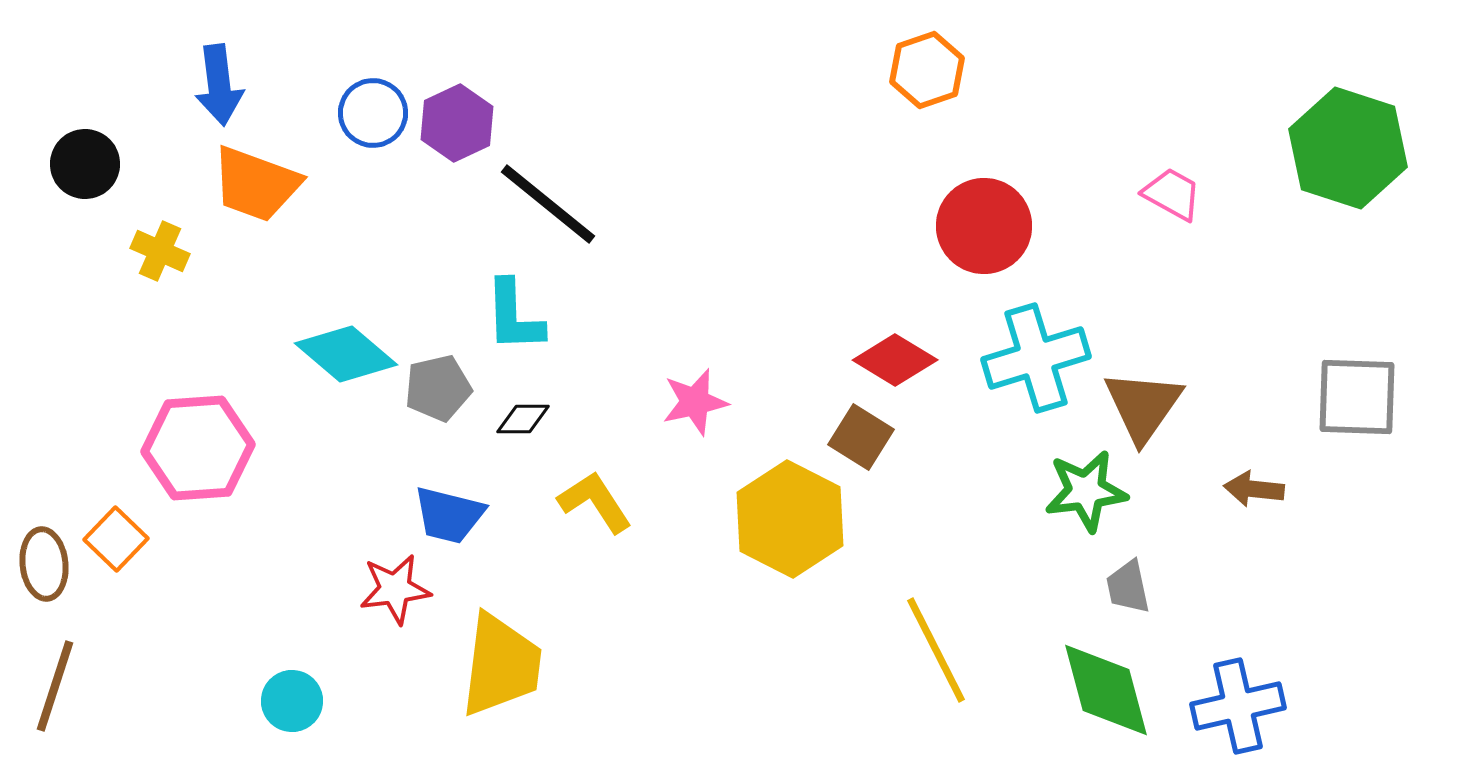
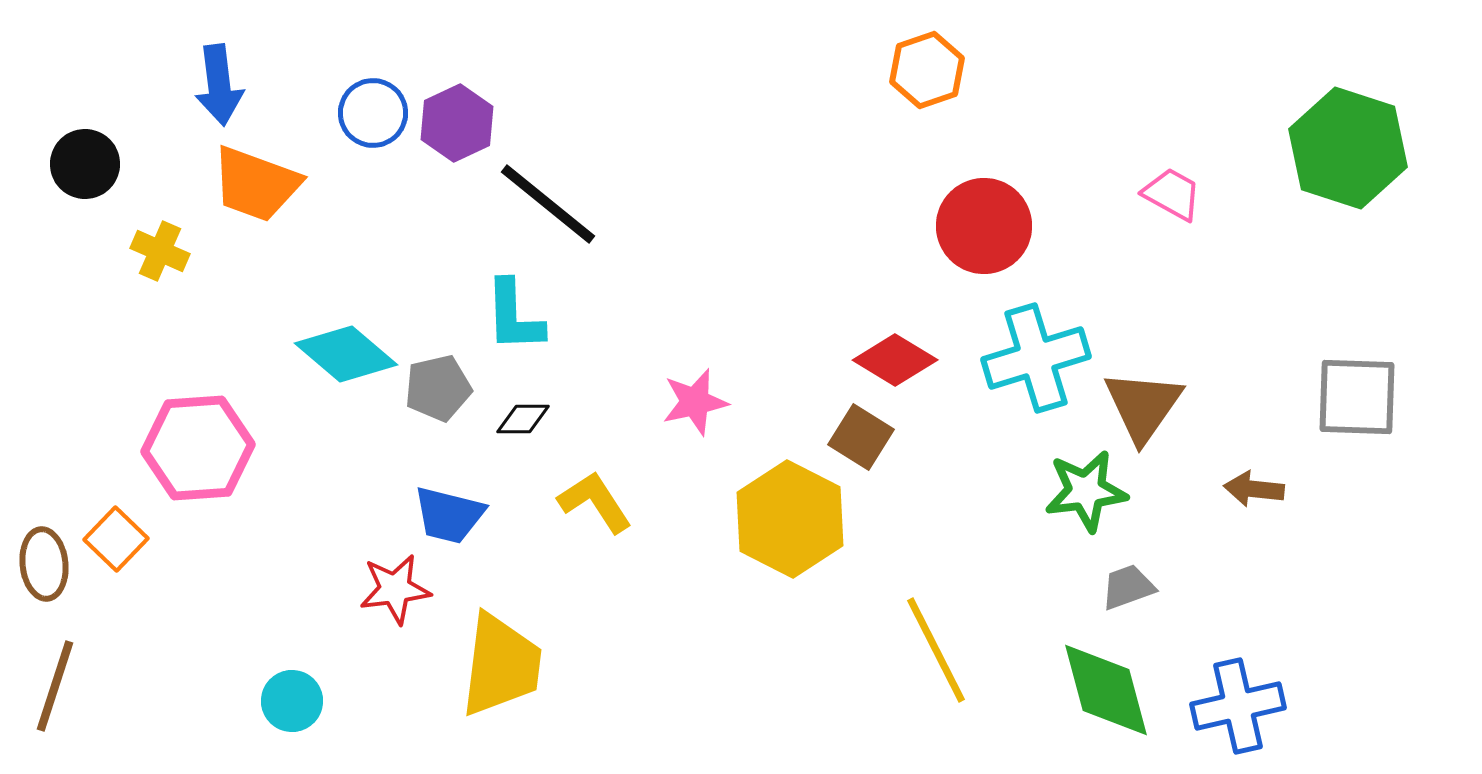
gray trapezoid: rotated 82 degrees clockwise
